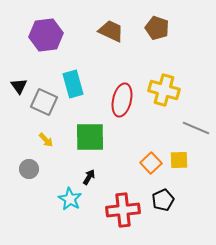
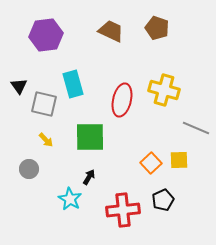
gray square: moved 2 px down; rotated 12 degrees counterclockwise
